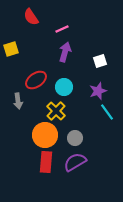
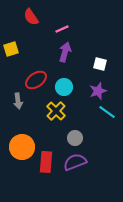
white square: moved 3 px down; rotated 32 degrees clockwise
cyan line: rotated 18 degrees counterclockwise
orange circle: moved 23 px left, 12 px down
purple semicircle: rotated 10 degrees clockwise
